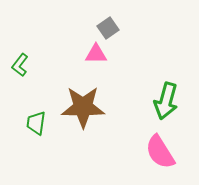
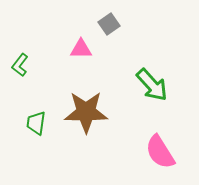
gray square: moved 1 px right, 4 px up
pink triangle: moved 15 px left, 5 px up
green arrow: moved 14 px left, 16 px up; rotated 57 degrees counterclockwise
brown star: moved 3 px right, 5 px down
